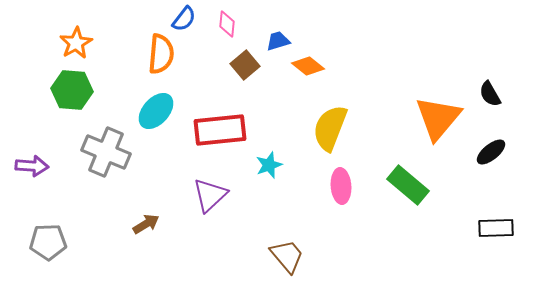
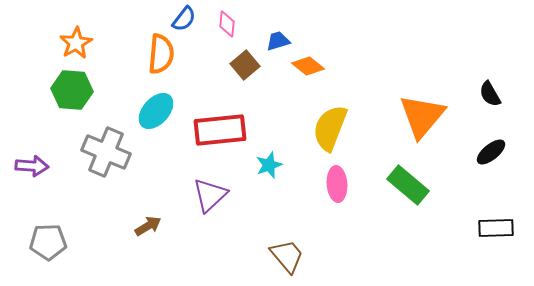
orange triangle: moved 16 px left, 2 px up
pink ellipse: moved 4 px left, 2 px up
brown arrow: moved 2 px right, 2 px down
